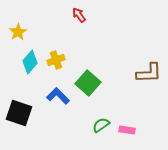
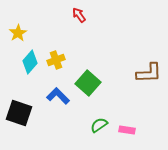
yellow star: moved 1 px down
green semicircle: moved 2 px left
